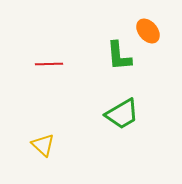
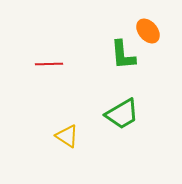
green L-shape: moved 4 px right, 1 px up
yellow triangle: moved 24 px right, 9 px up; rotated 10 degrees counterclockwise
